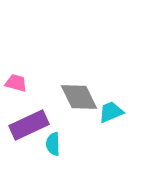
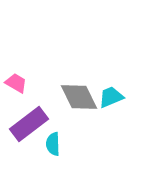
pink trapezoid: rotated 15 degrees clockwise
cyan trapezoid: moved 15 px up
purple rectangle: moved 1 px up; rotated 12 degrees counterclockwise
